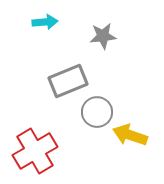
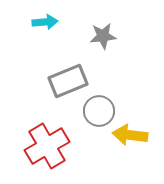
gray circle: moved 2 px right, 1 px up
yellow arrow: rotated 12 degrees counterclockwise
red cross: moved 12 px right, 5 px up
